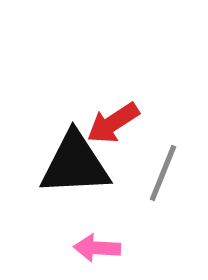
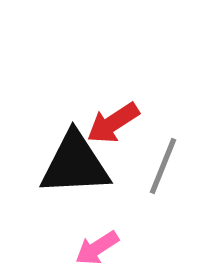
gray line: moved 7 px up
pink arrow: rotated 36 degrees counterclockwise
